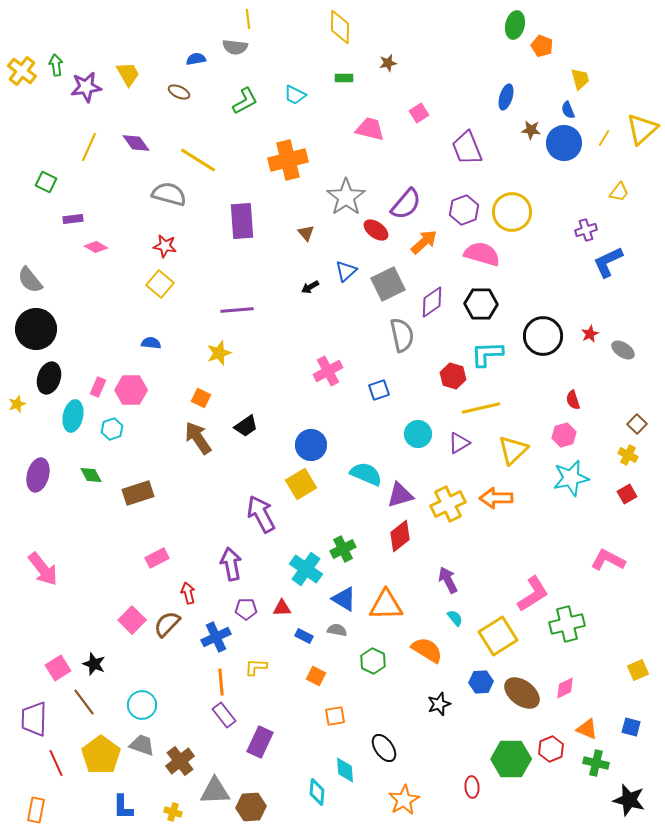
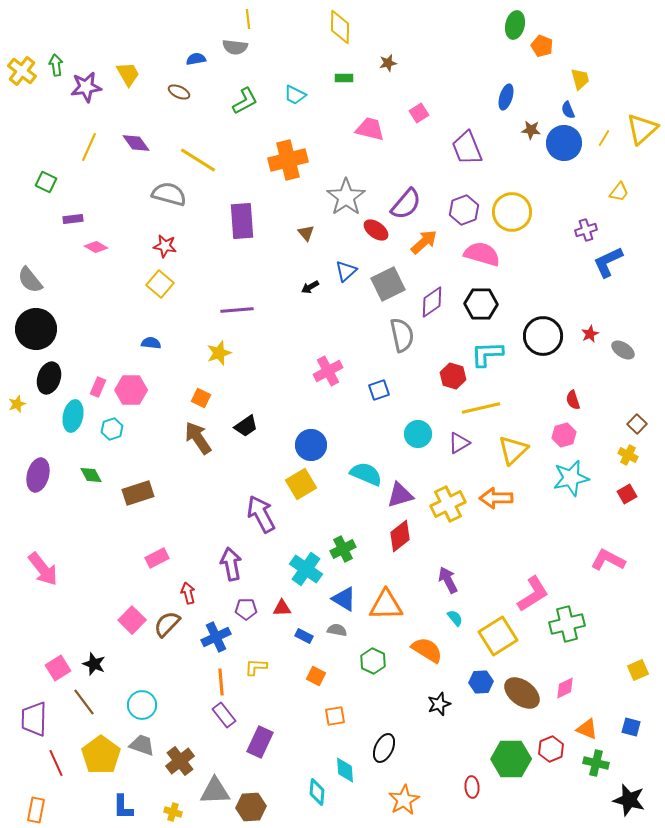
black ellipse at (384, 748): rotated 60 degrees clockwise
